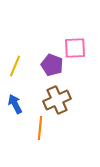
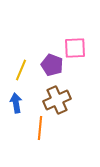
yellow line: moved 6 px right, 4 px down
blue arrow: moved 1 px right, 1 px up; rotated 18 degrees clockwise
